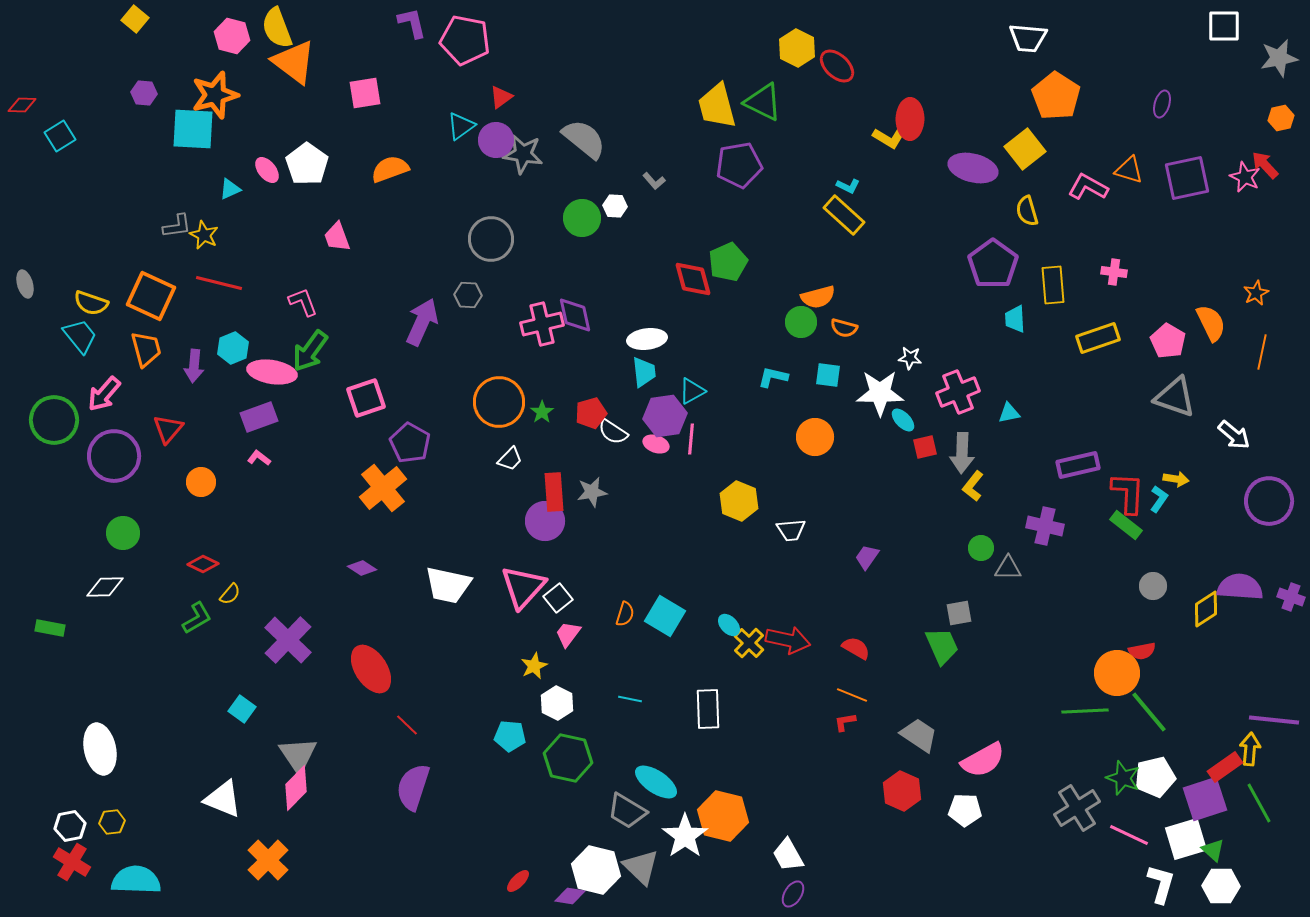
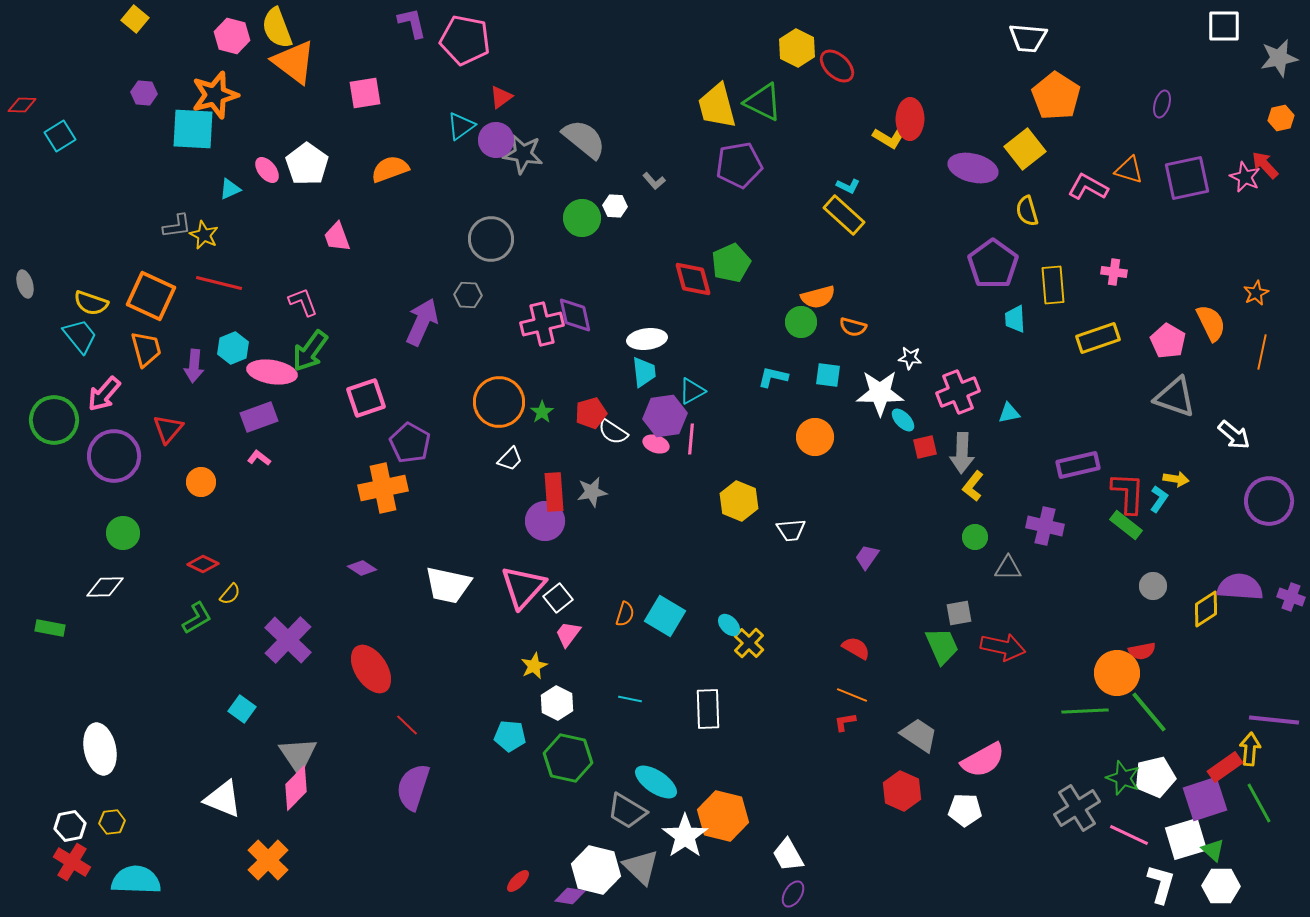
green pentagon at (728, 262): moved 3 px right, 1 px down
orange semicircle at (844, 328): moved 9 px right, 1 px up
orange cross at (383, 488): rotated 27 degrees clockwise
green circle at (981, 548): moved 6 px left, 11 px up
red arrow at (788, 640): moved 215 px right, 7 px down
